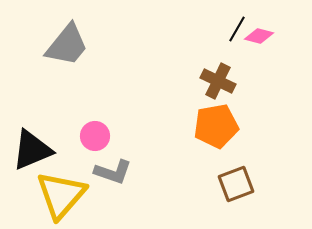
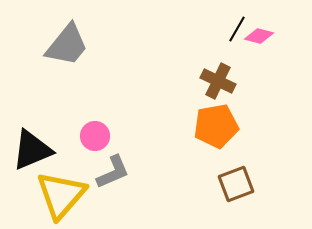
gray L-shape: rotated 42 degrees counterclockwise
